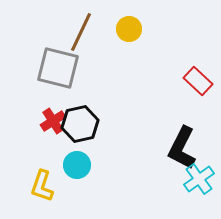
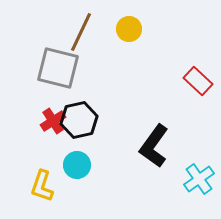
black hexagon: moved 1 px left, 4 px up
black L-shape: moved 28 px left, 2 px up; rotated 9 degrees clockwise
